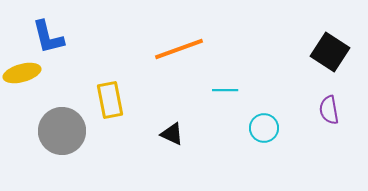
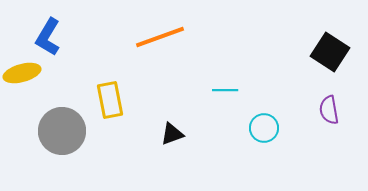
blue L-shape: rotated 45 degrees clockwise
orange line: moved 19 px left, 12 px up
black triangle: rotated 45 degrees counterclockwise
